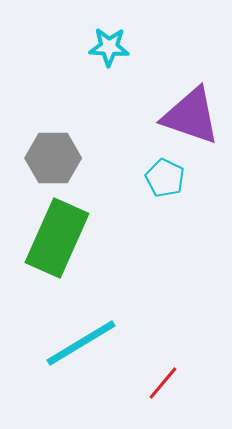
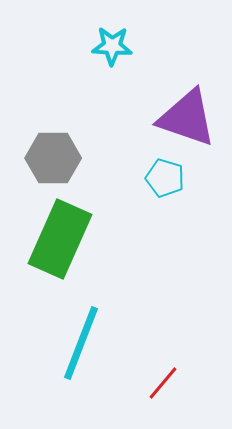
cyan star: moved 3 px right, 1 px up
purple triangle: moved 4 px left, 2 px down
cyan pentagon: rotated 9 degrees counterclockwise
green rectangle: moved 3 px right, 1 px down
cyan line: rotated 38 degrees counterclockwise
